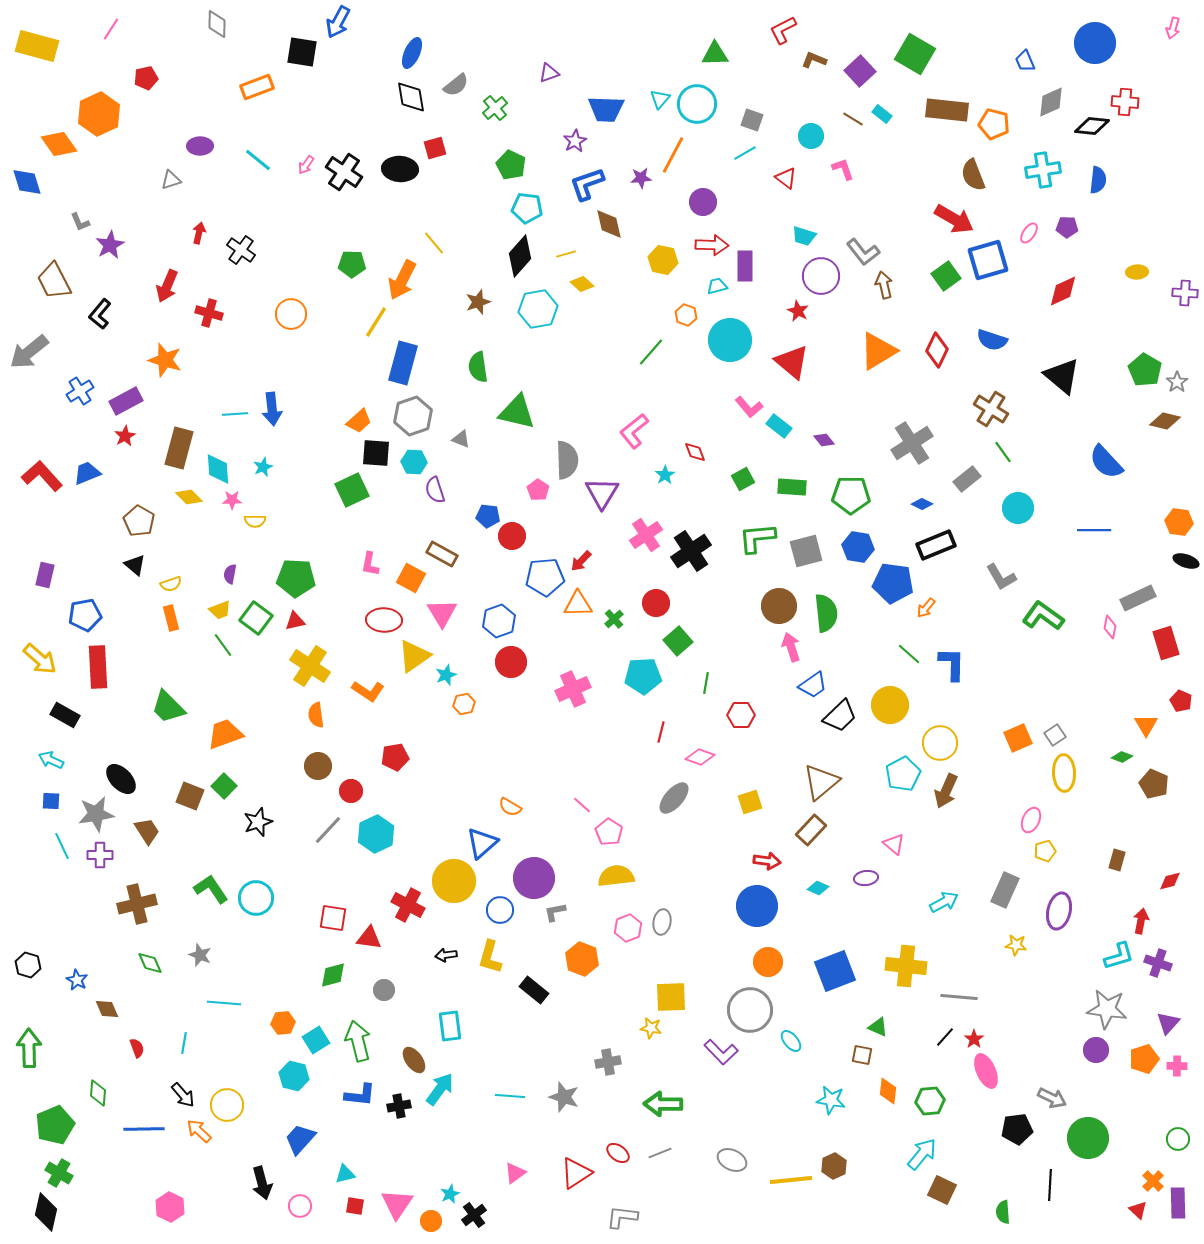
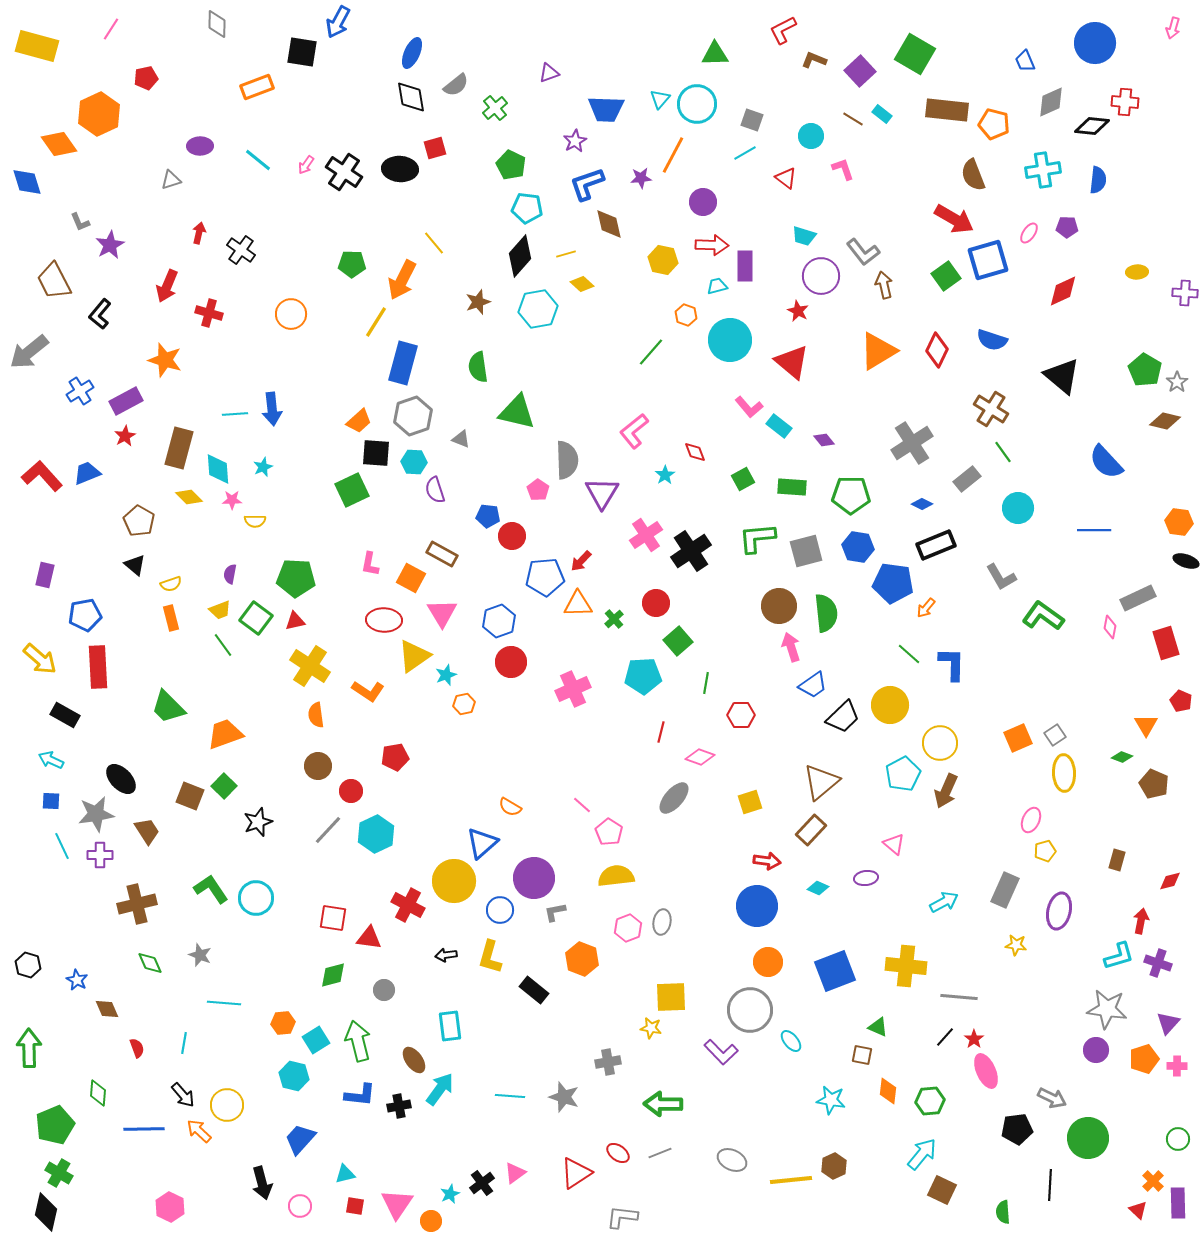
black trapezoid at (840, 716): moved 3 px right, 1 px down
black cross at (474, 1215): moved 8 px right, 32 px up
